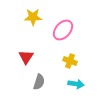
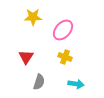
yellow cross: moved 5 px left, 4 px up
